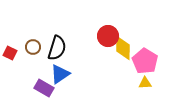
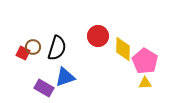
red circle: moved 10 px left
yellow diamond: moved 1 px down
red square: moved 13 px right
blue triangle: moved 5 px right, 3 px down; rotated 15 degrees clockwise
